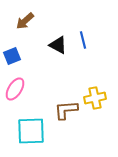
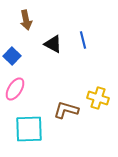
brown arrow: moved 1 px right, 1 px up; rotated 60 degrees counterclockwise
black triangle: moved 5 px left, 1 px up
blue square: rotated 24 degrees counterclockwise
yellow cross: moved 3 px right; rotated 30 degrees clockwise
brown L-shape: rotated 20 degrees clockwise
cyan square: moved 2 px left, 2 px up
